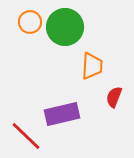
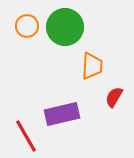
orange circle: moved 3 px left, 4 px down
red semicircle: rotated 10 degrees clockwise
red line: rotated 16 degrees clockwise
